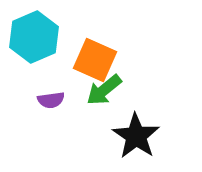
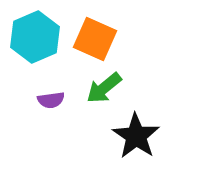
cyan hexagon: moved 1 px right
orange square: moved 21 px up
green arrow: moved 2 px up
